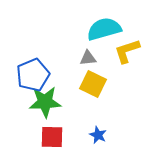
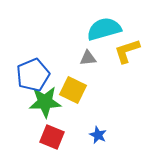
yellow square: moved 20 px left, 6 px down
red square: rotated 20 degrees clockwise
